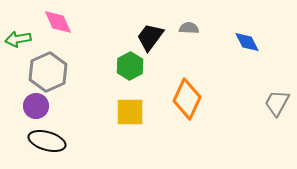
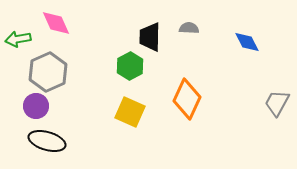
pink diamond: moved 2 px left, 1 px down
black trapezoid: rotated 36 degrees counterclockwise
yellow square: rotated 24 degrees clockwise
